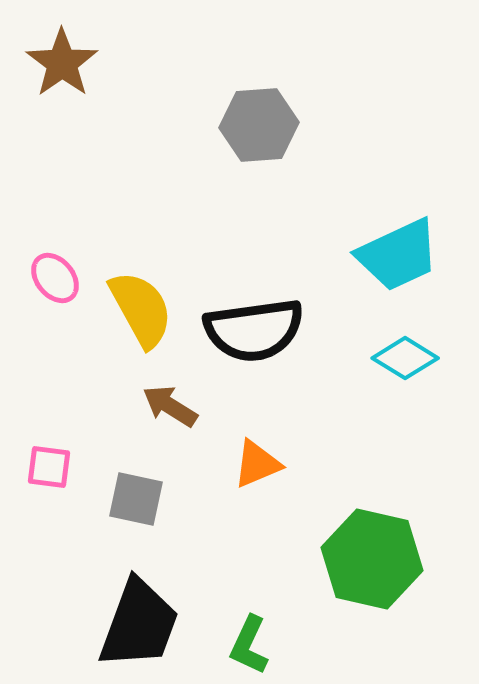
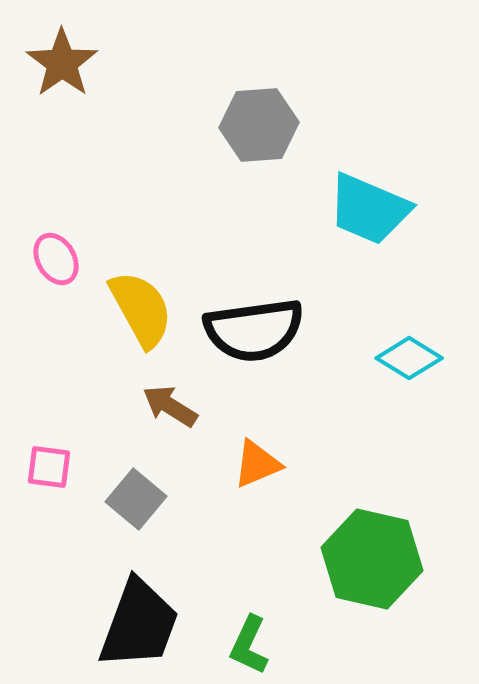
cyan trapezoid: moved 29 px left, 46 px up; rotated 48 degrees clockwise
pink ellipse: moved 1 px right, 19 px up; rotated 9 degrees clockwise
cyan diamond: moved 4 px right
gray square: rotated 28 degrees clockwise
